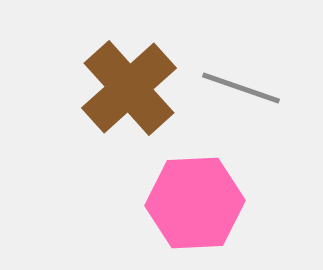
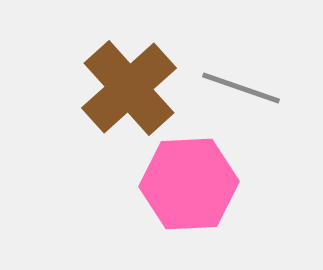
pink hexagon: moved 6 px left, 19 px up
